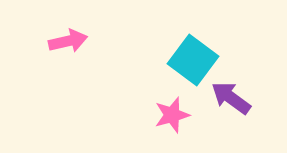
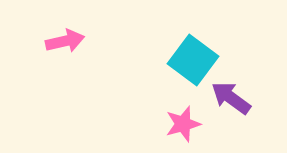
pink arrow: moved 3 px left
pink star: moved 11 px right, 9 px down
